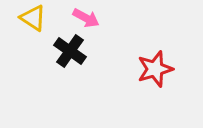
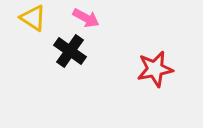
red star: rotated 6 degrees clockwise
